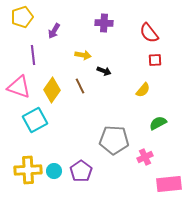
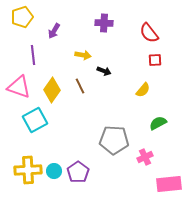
purple pentagon: moved 3 px left, 1 px down
